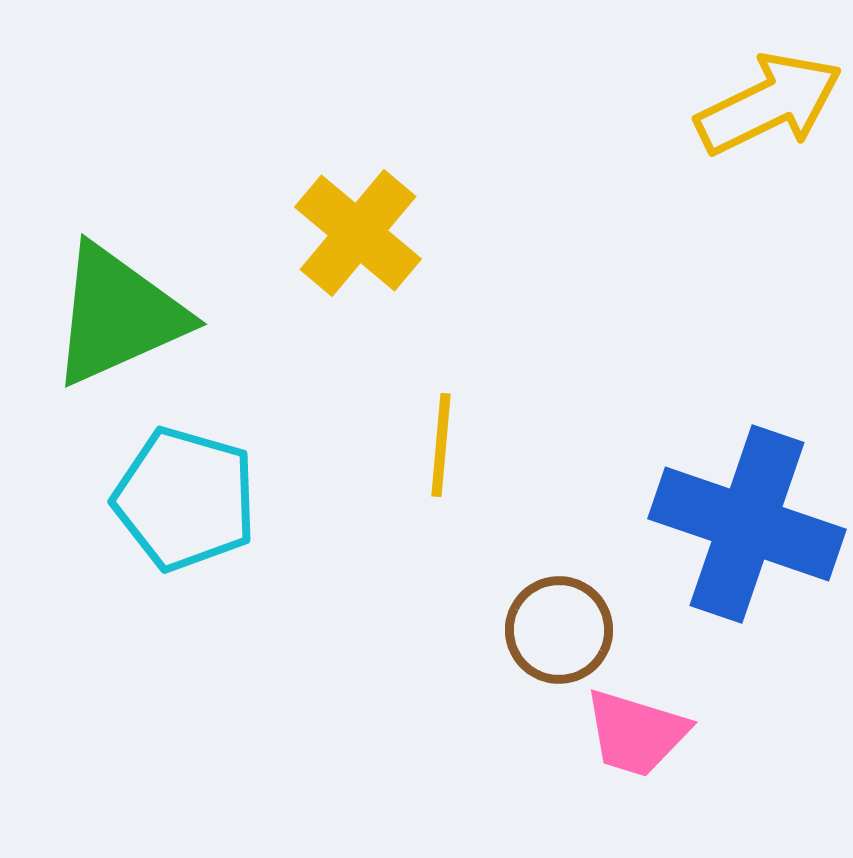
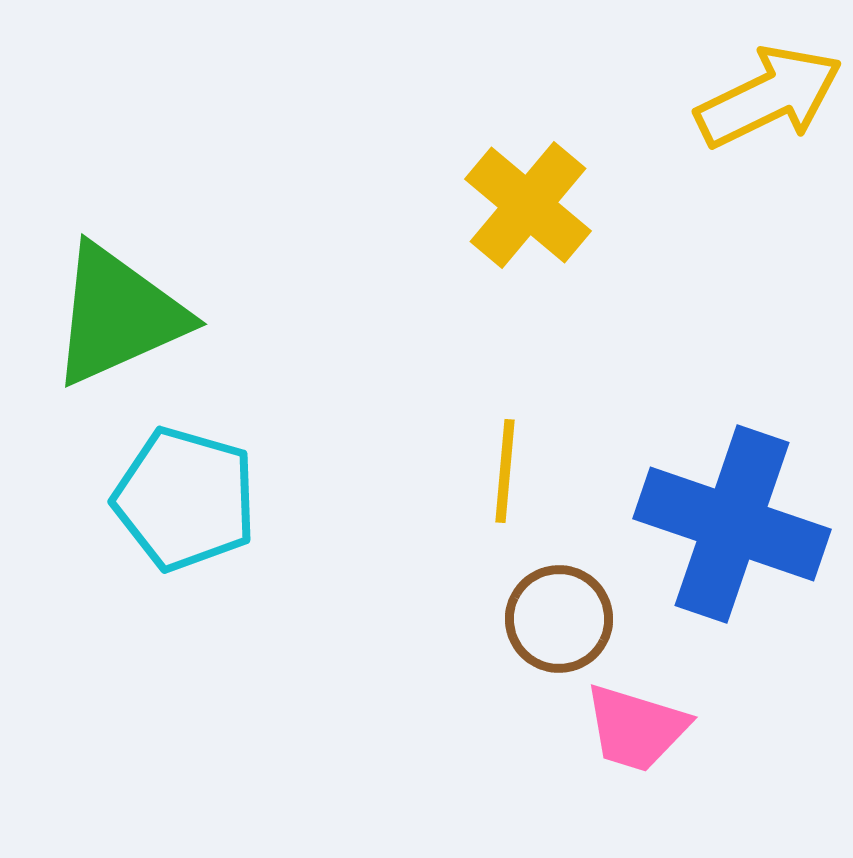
yellow arrow: moved 7 px up
yellow cross: moved 170 px right, 28 px up
yellow line: moved 64 px right, 26 px down
blue cross: moved 15 px left
brown circle: moved 11 px up
pink trapezoid: moved 5 px up
